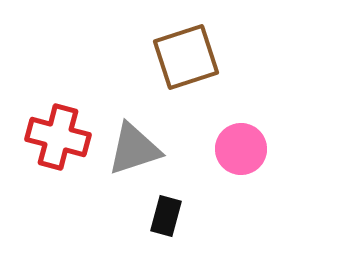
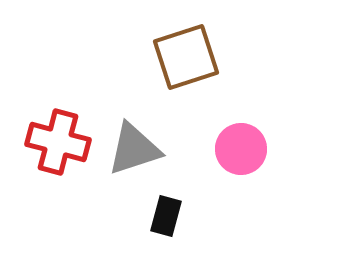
red cross: moved 5 px down
